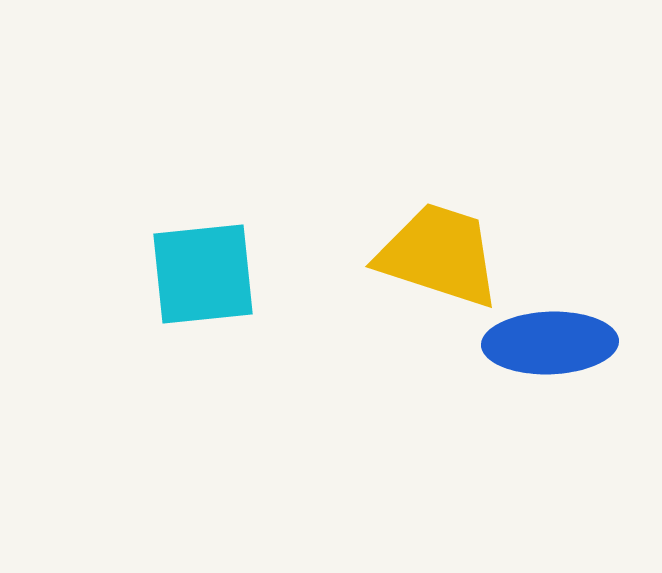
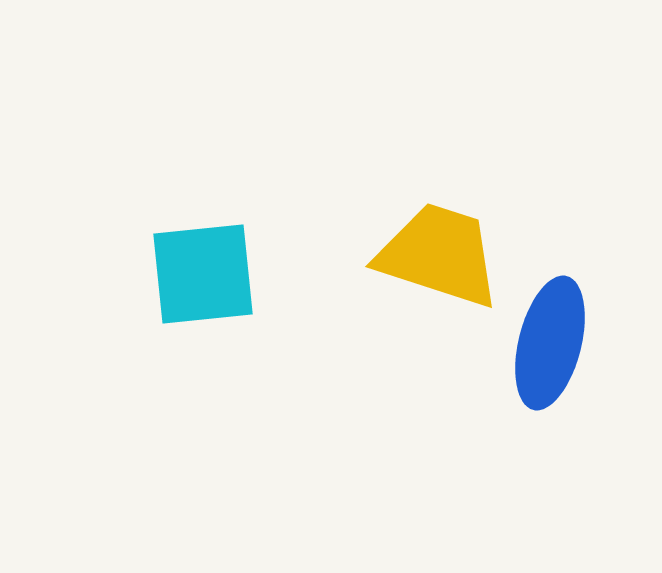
blue ellipse: rotated 74 degrees counterclockwise
